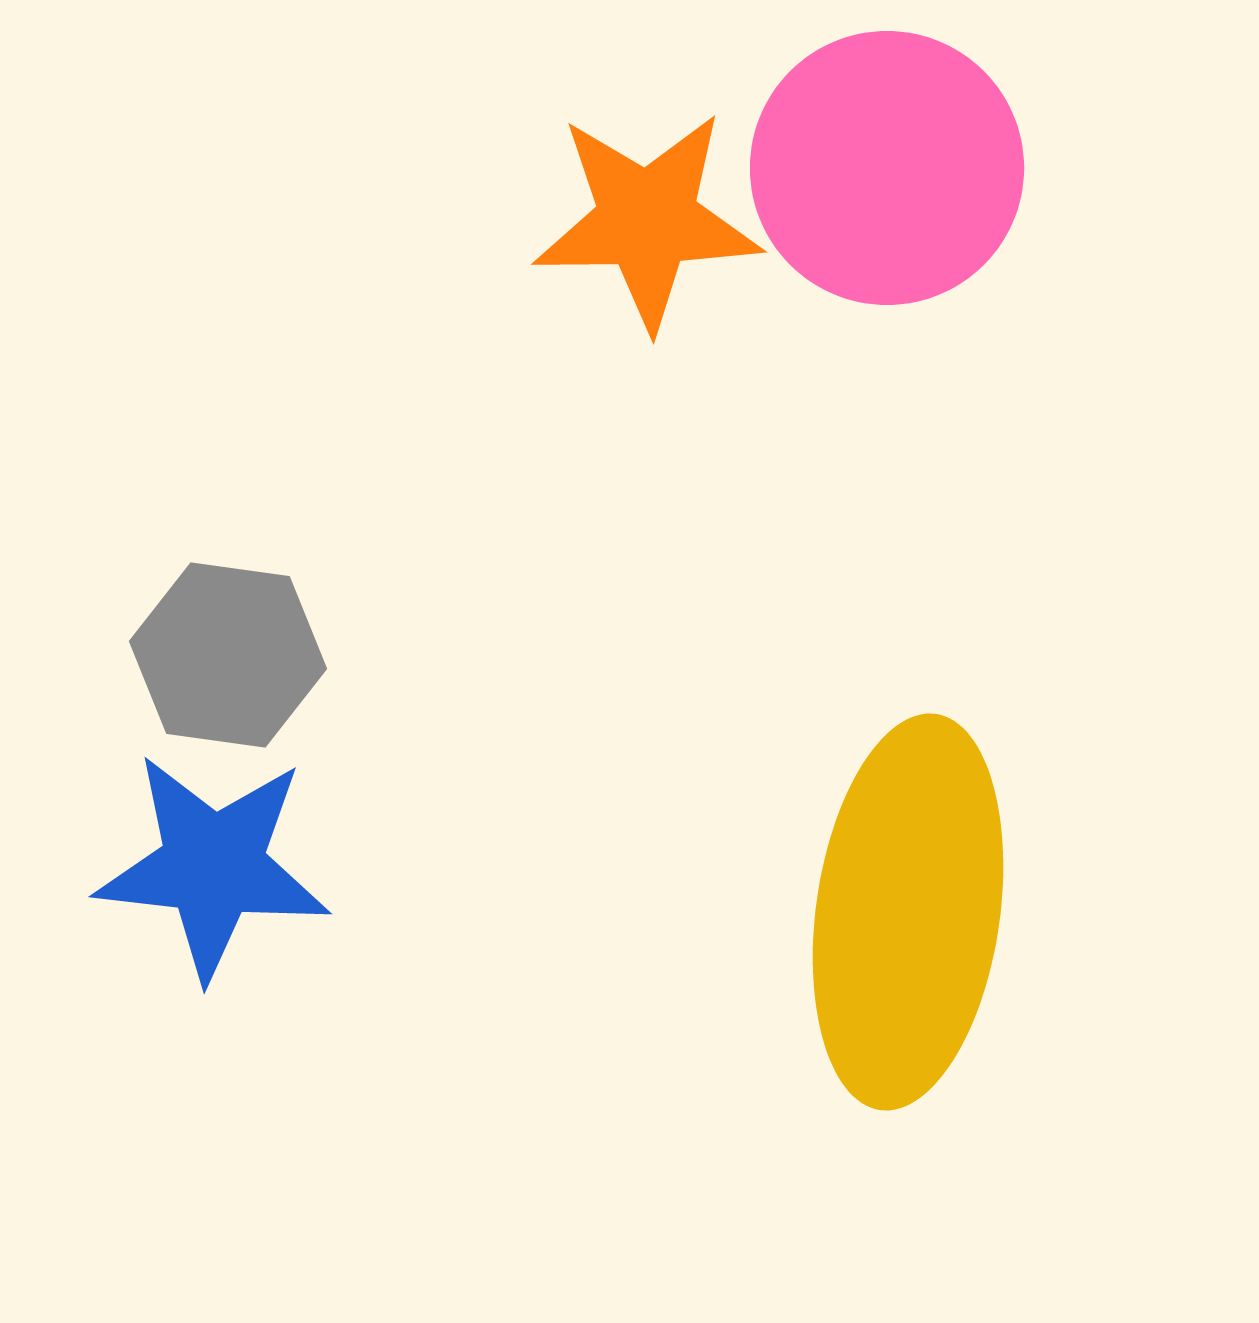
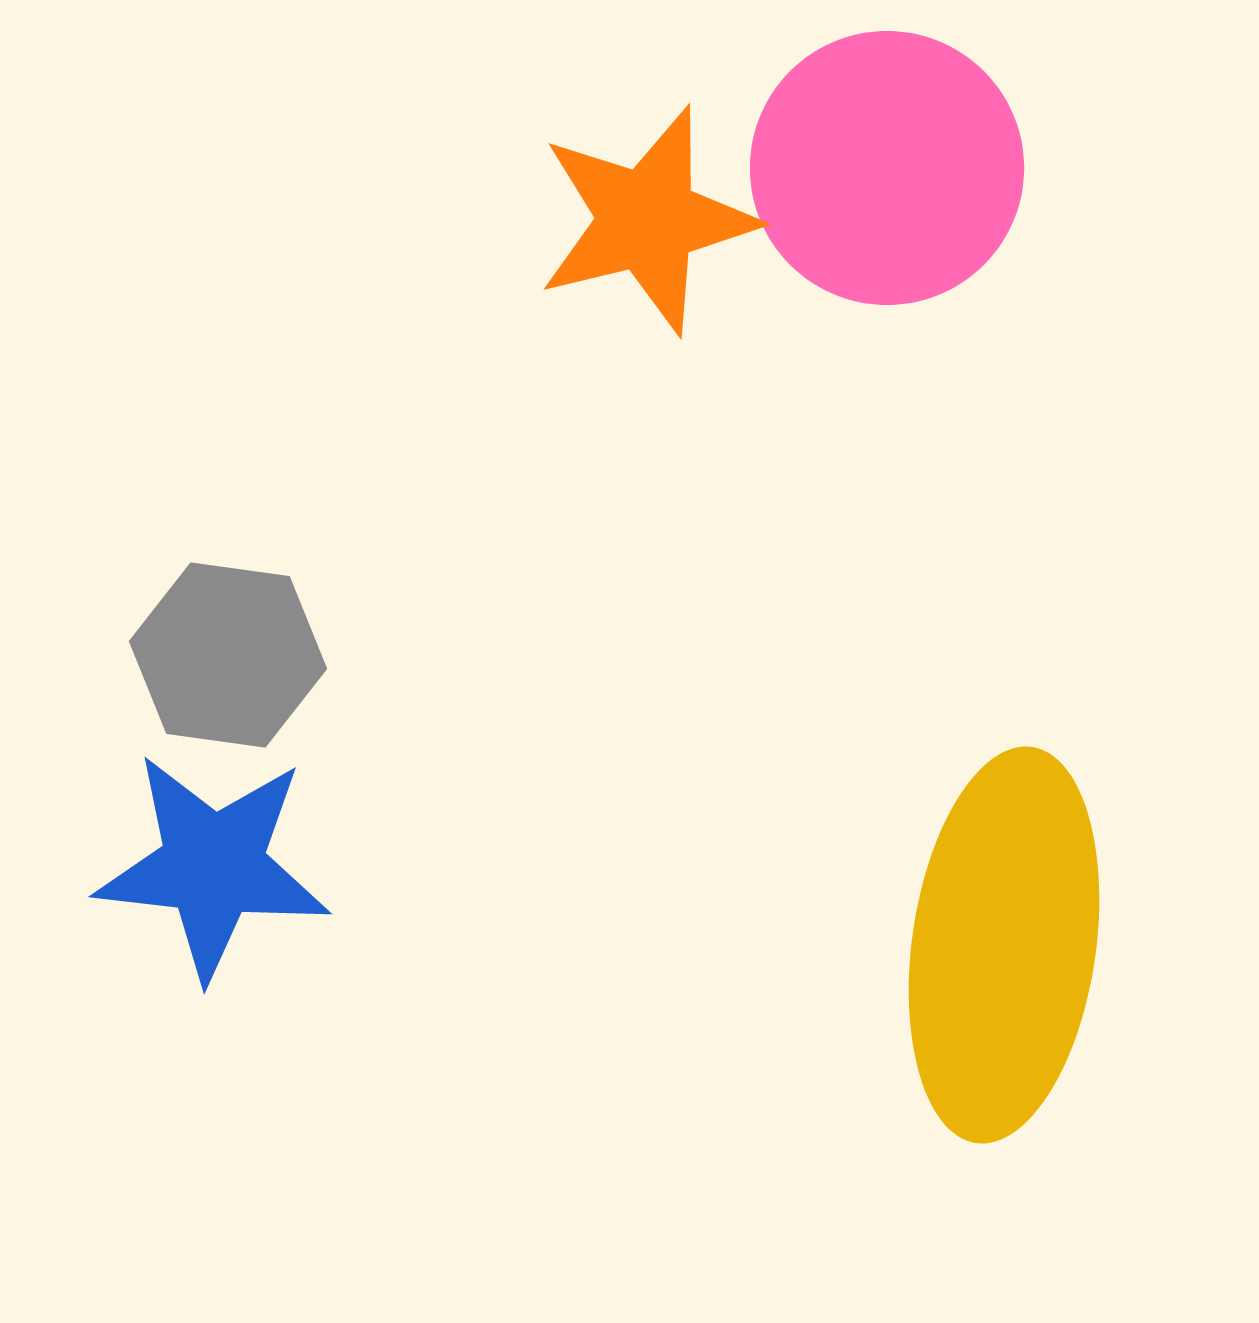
orange star: rotated 13 degrees counterclockwise
yellow ellipse: moved 96 px right, 33 px down
